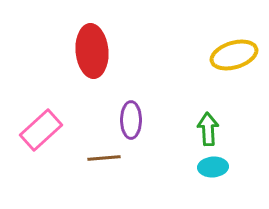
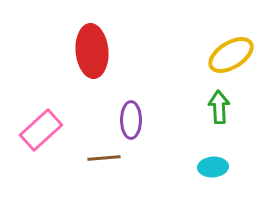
yellow ellipse: moved 3 px left; rotated 15 degrees counterclockwise
green arrow: moved 11 px right, 22 px up
